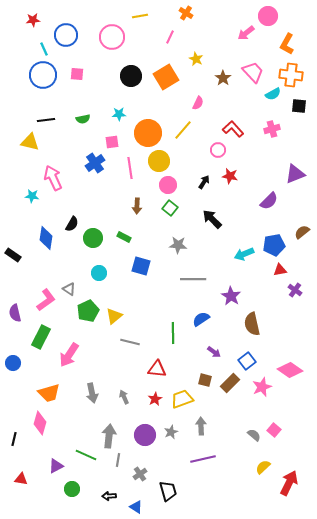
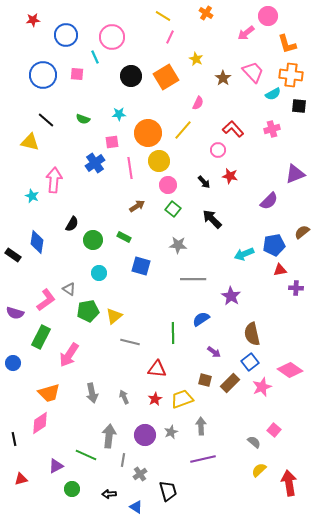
orange cross at (186, 13): moved 20 px right
yellow line at (140, 16): moved 23 px right; rotated 42 degrees clockwise
orange L-shape at (287, 44): rotated 45 degrees counterclockwise
cyan line at (44, 49): moved 51 px right, 8 px down
green semicircle at (83, 119): rotated 32 degrees clockwise
black line at (46, 120): rotated 48 degrees clockwise
pink arrow at (53, 178): moved 1 px right, 2 px down; rotated 30 degrees clockwise
black arrow at (204, 182): rotated 104 degrees clockwise
cyan star at (32, 196): rotated 16 degrees clockwise
brown arrow at (137, 206): rotated 126 degrees counterclockwise
green square at (170, 208): moved 3 px right, 1 px down
blue diamond at (46, 238): moved 9 px left, 4 px down
green circle at (93, 238): moved 2 px down
purple cross at (295, 290): moved 1 px right, 2 px up; rotated 32 degrees counterclockwise
green pentagon at (88, 311): rotated 15 degrees clockwise
purple semicircle at (15, 313): rotated 60 degrees counterclockwise
brown semicircle at (252, 324): moved 10 px down
blue square at (247, 361): moved 3 px right, 1 px down
pink diamond at (40, 423): rotated 40 degrees clockwise
gray semicircle at (254, 435): moved 7 px down
black line at (14, 439): rotated 24 degrees counterclockwise
gray line at (118, 460): moved 5 px right
yellow semicircle at (263, 467): moved 4 px left, 3 px down
red triangle at (21, 479): rotated 24 degrees counterclockwise
red arrow at (289, 483): rotated 35 degrees counterclockwise
black arrow at (109, 496): moved 2 px up
